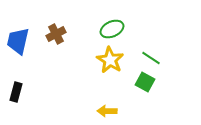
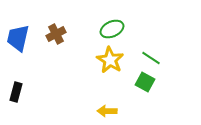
blue trapezoid: moved 3 px up
